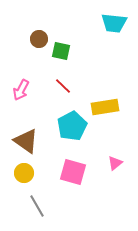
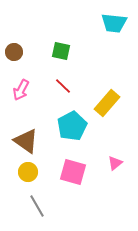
brown circle: moved 25 px left, 13 px down
yellow rectangle: moved 2 px right, 4 px up; rotated 40 degrees counterclockwise
yellow circle: moved 4 px right, 1 px up
